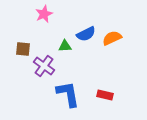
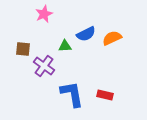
blue L-shape: moved 4 px right
